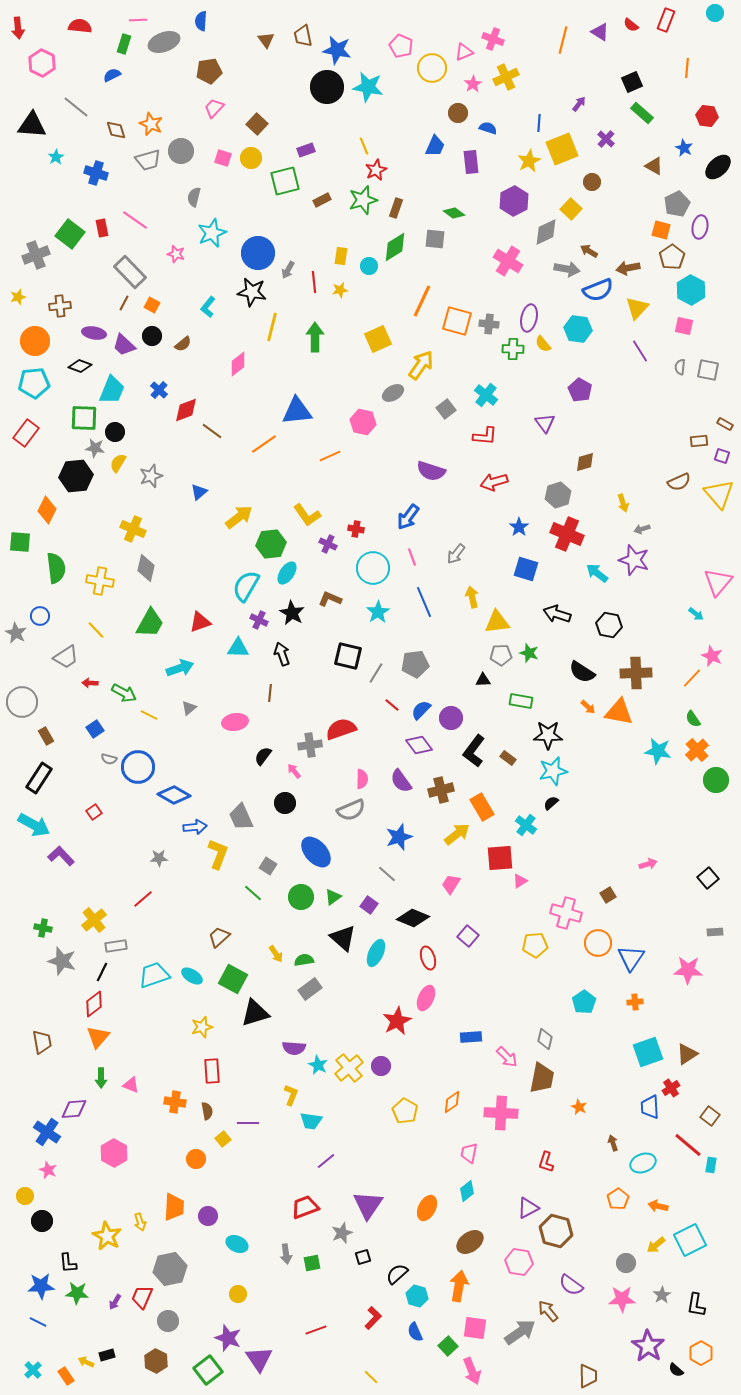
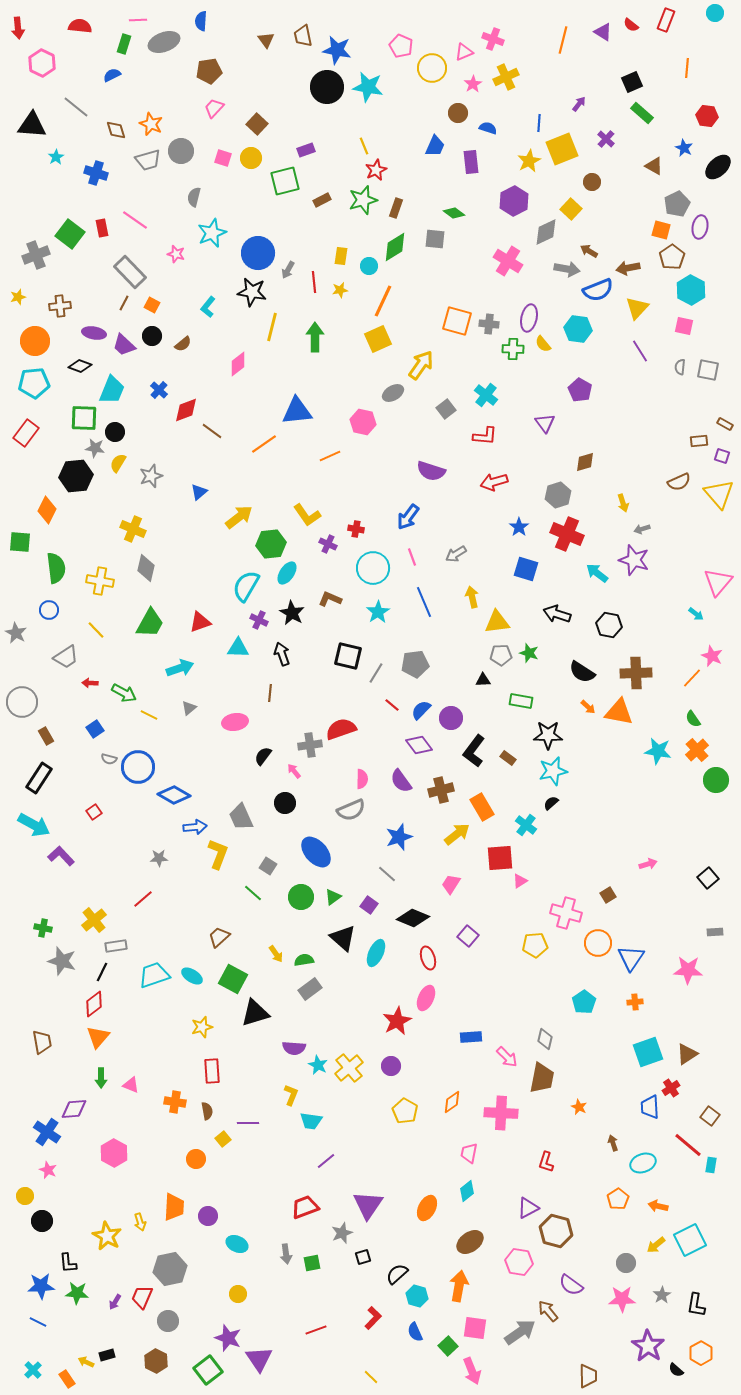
purple triangle at (600, 32): moved 3 px right
orange line at (422, 301): moved 39 px left
gray arrow at (456, 554): rotated 20 degrees clockwise
blue circle at (40, 616): moved 9 px right, 6 px up
purple circle at (381, 1066): moved 10 px right
orange rectangle at (66, 1376): moved 1 px right, 3 px down
